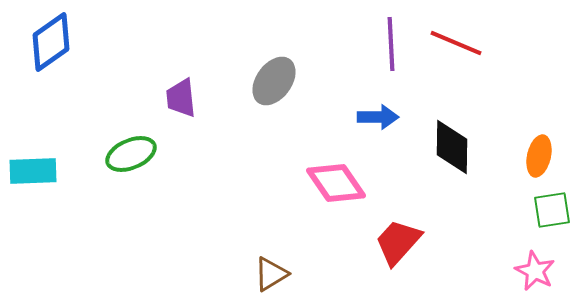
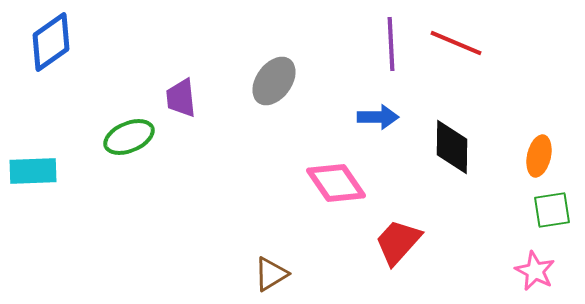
green ellipse: moved 2 px left, 17 px up
